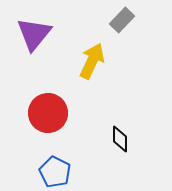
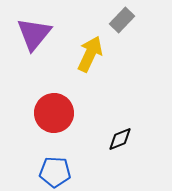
yellow arrow: moved 2 px left, 7 px up
red circle: moved 6 px right
black diamond: rotated 68 degrees clockwise
blue pentagon: rotated 24 degrees counterclockwise
